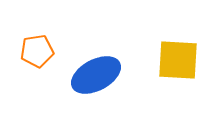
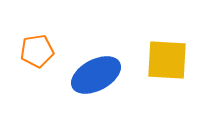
yellow square: moved 11 px left
